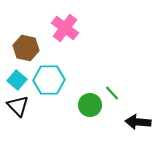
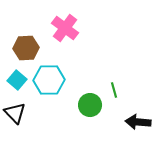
brown hexagon: rotated 15 degrees counterclockwise
green line: moved 2 px right, 3 px up; rotated 28 degrees clockwise
black triangle: moved 3 px left, 7 px down
